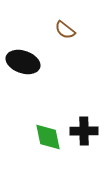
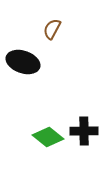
brown semicircle: moved 13 px left, 1 px up; rotated 80 degrees clockwise
green diamond: rotated 40 degrees counterclockwise
